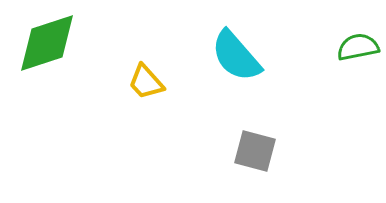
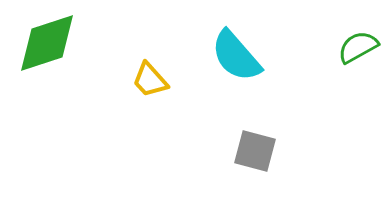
green semicircle: rotated 18 degrees counterclockwise
yellow trapezoid: moved 4 px right, 2 px up
